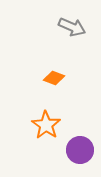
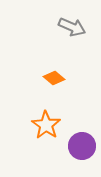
orange diamond: rotated 20 degrees clockwise
purple circle: moved 2 px right, 4 px up
